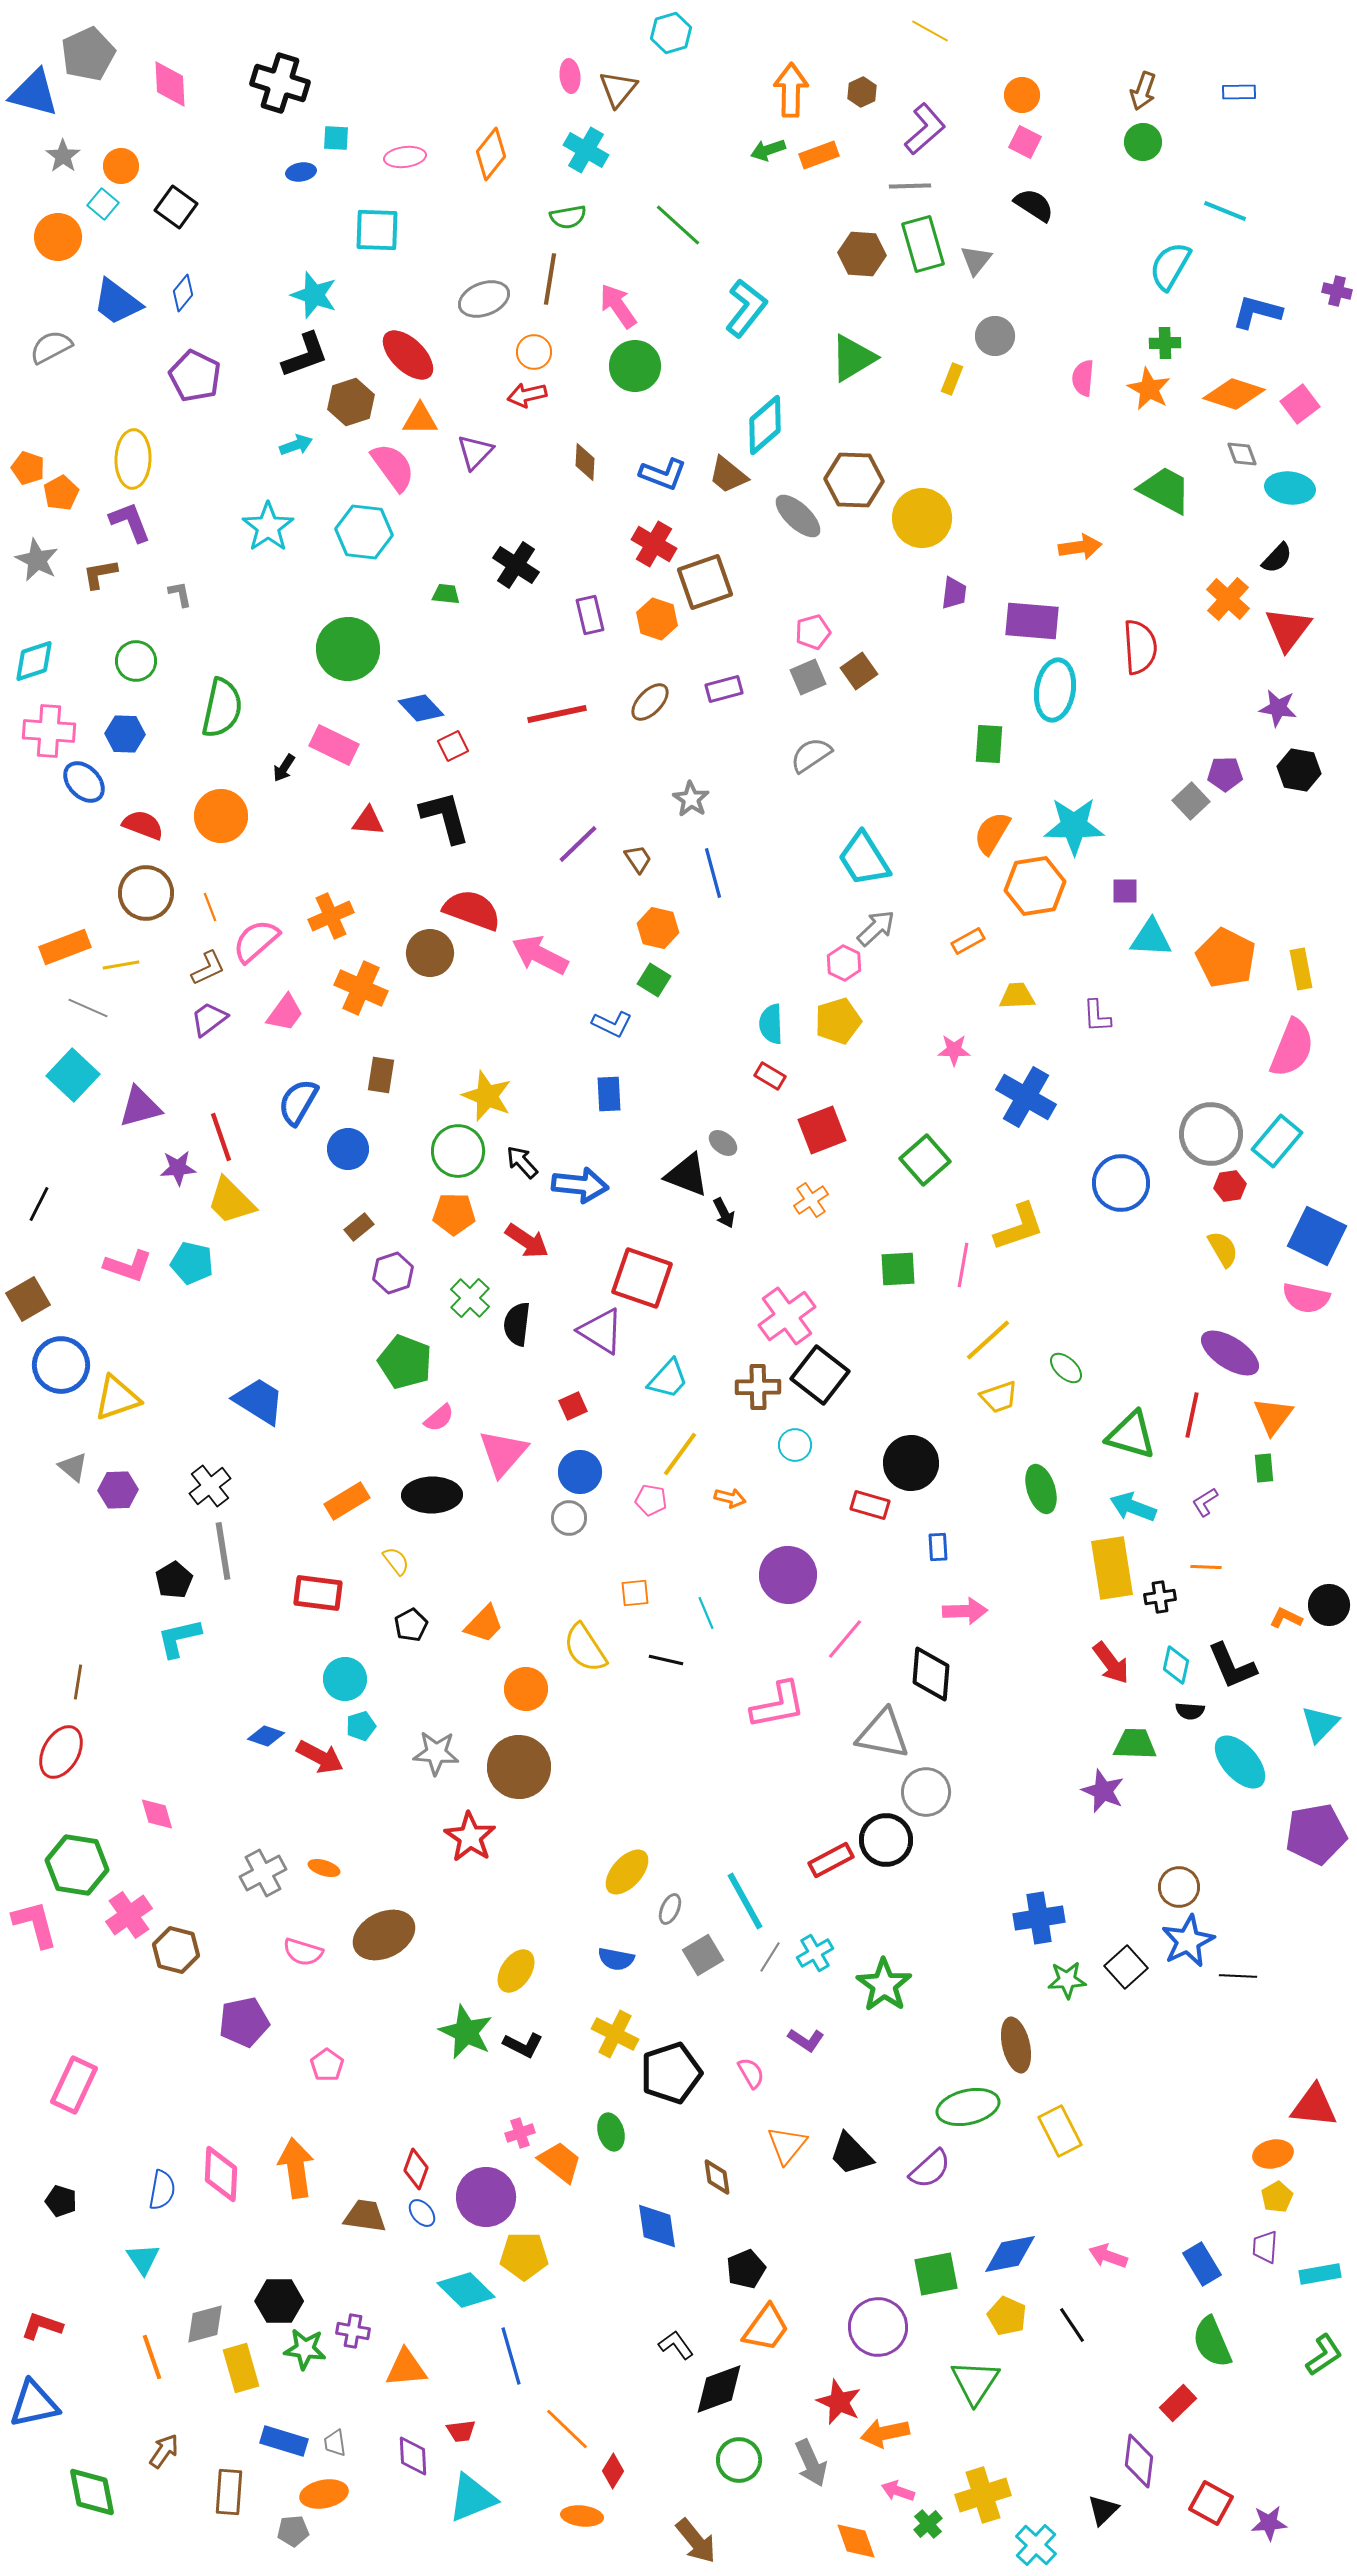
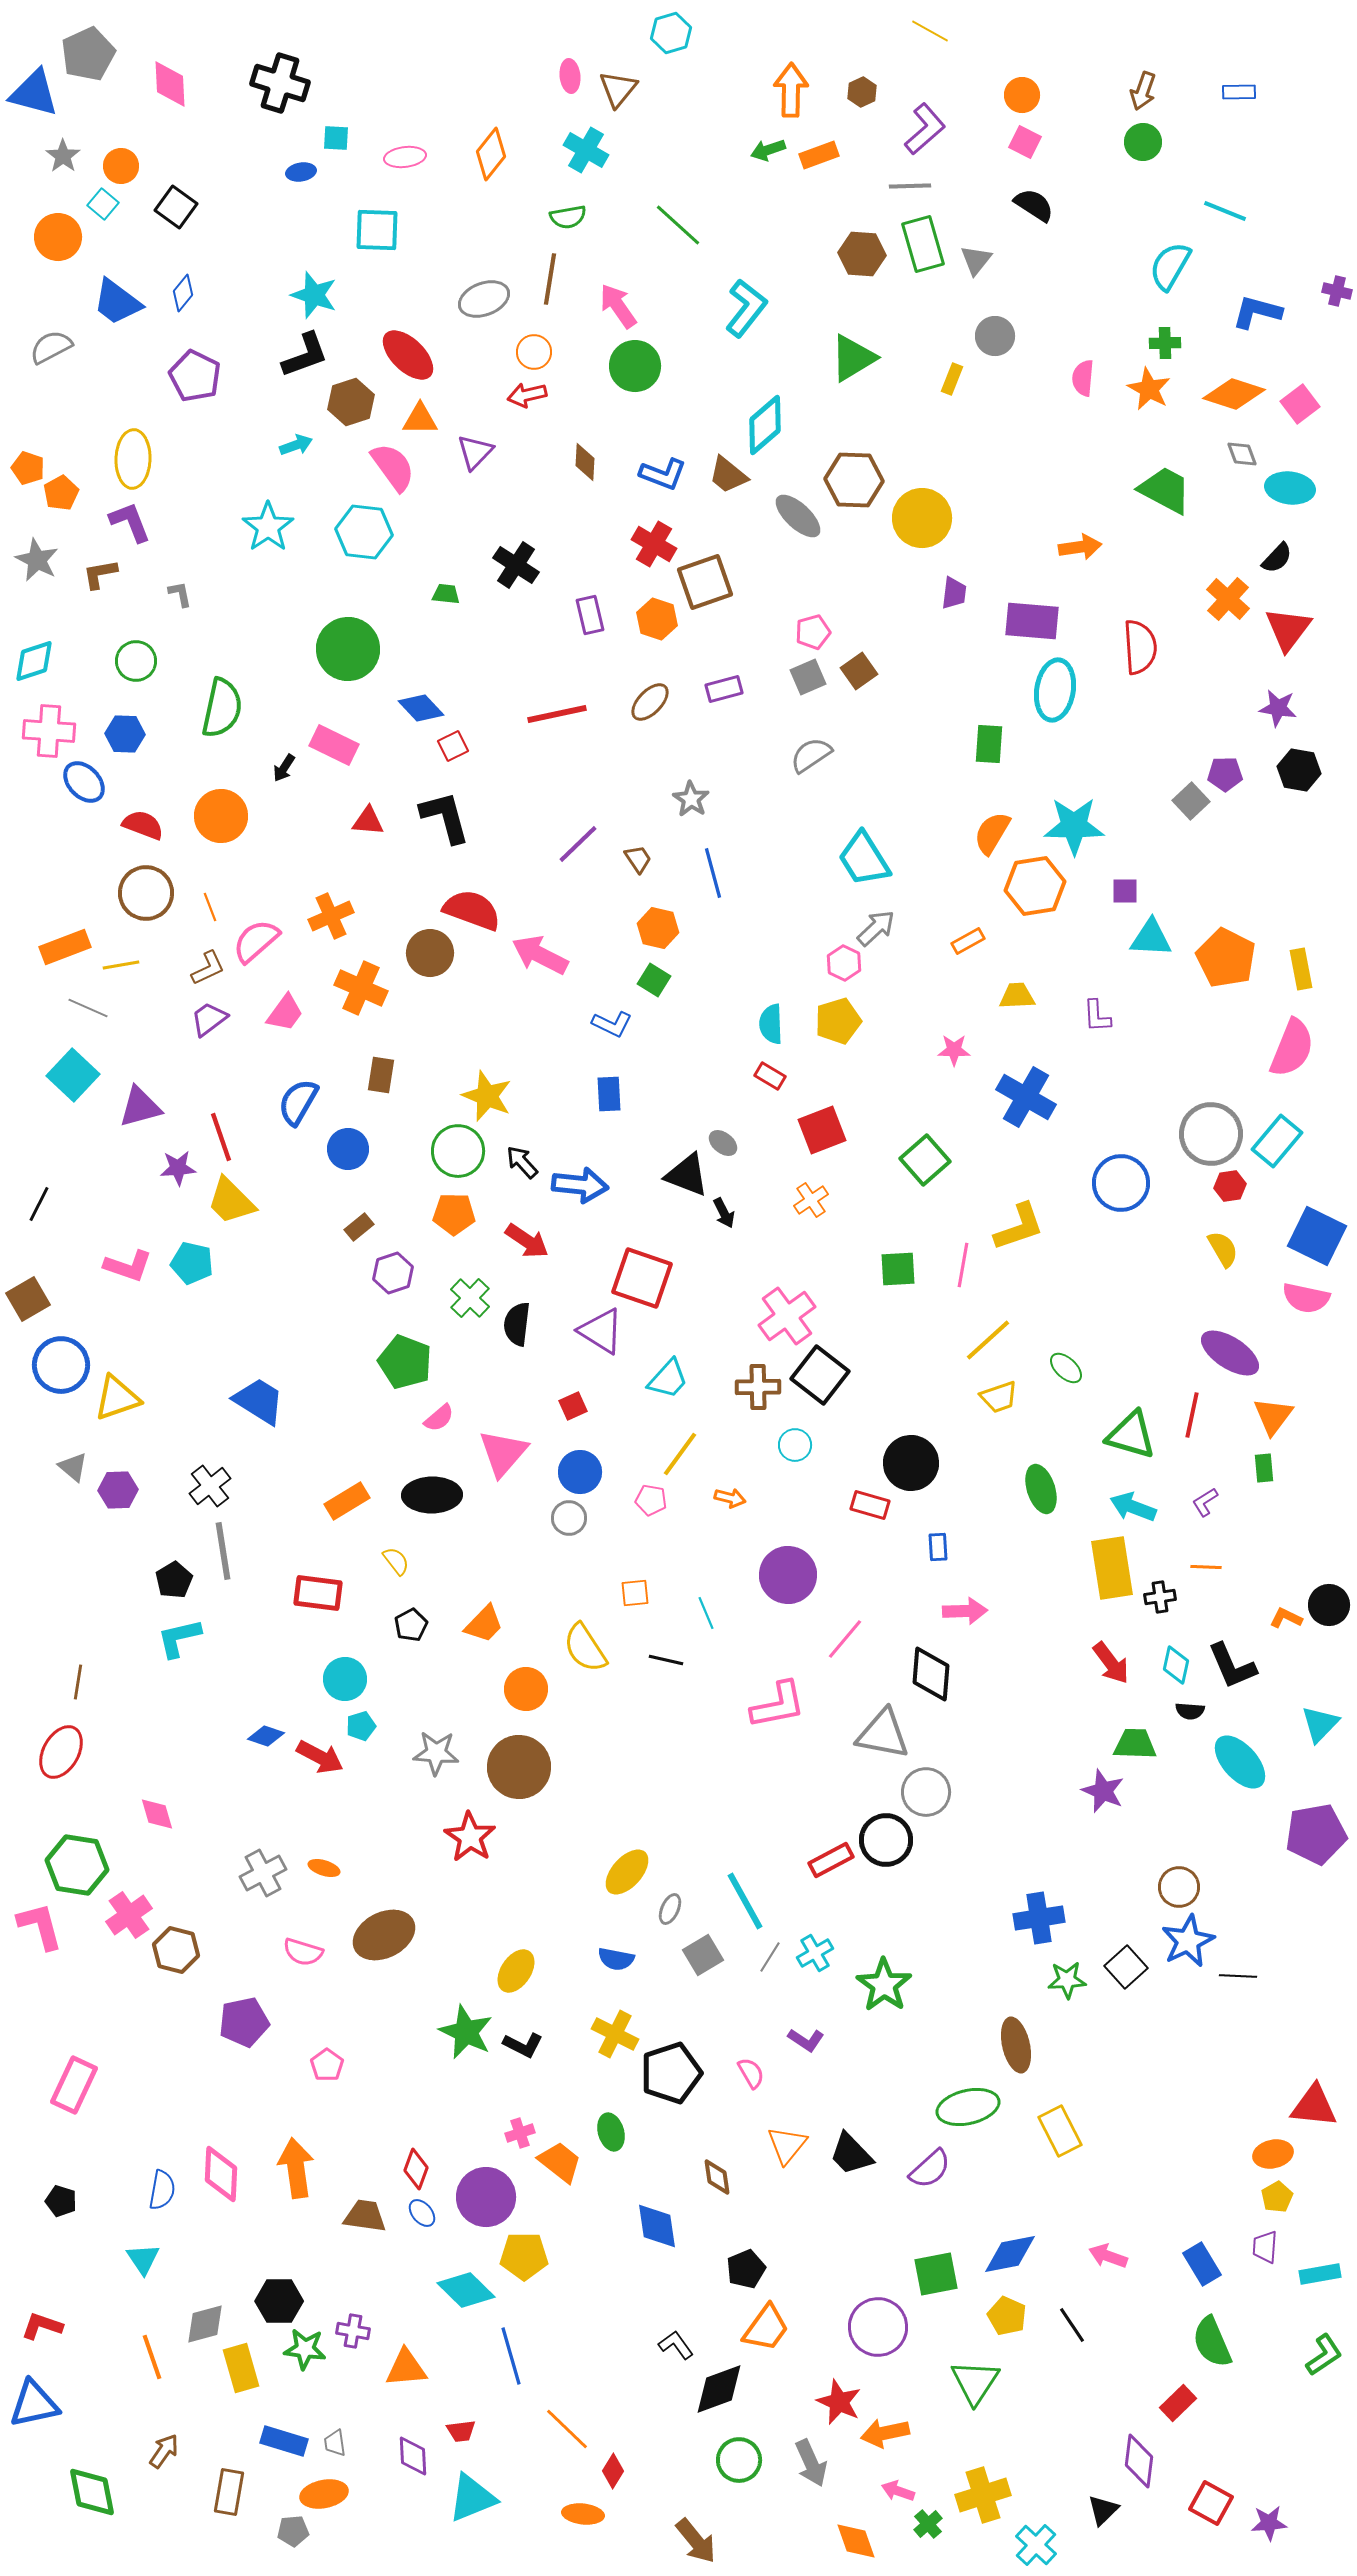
pink L-shape at (35, 1924): moved 5 px right, 2 px down
brown rectangle at (229, 2492): rotated 6 degrees clockwise
orange ellipse at (582, 2516): moved 1 px right, 2 px up
